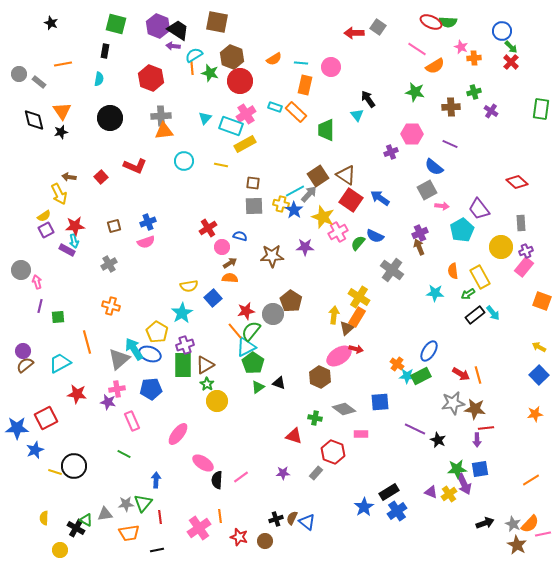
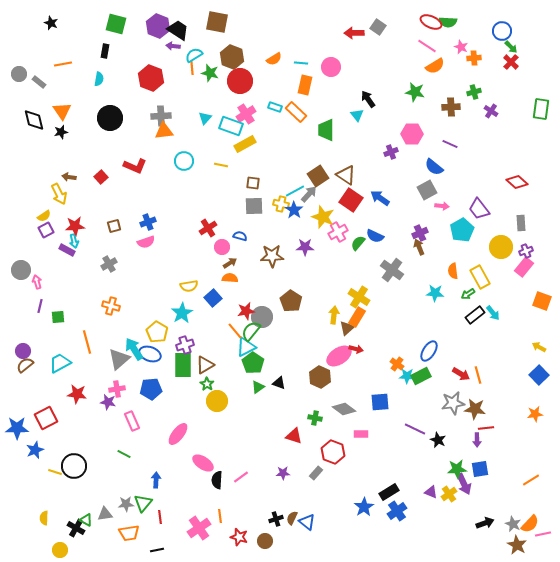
pink line at (417, 49): moved 10 px right, 3 px up
gray circle at (273, 314): moved 11 px left, 3 px down
